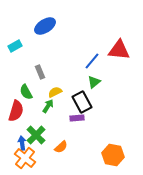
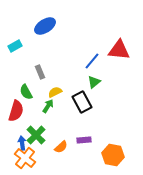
purple rectangle: moved 7 px right, 22 px down
